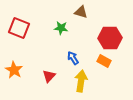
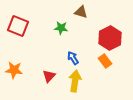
red square: moved 1 px left, 2 px up
red hexagon: rotated 25 degrees counterclockwise
orange rectangle: moved 1 px right; rotated 24 degrees clockwise
orange star: rotated 24 degrees counterclockwise
yellow arrow: moved 6 px left
